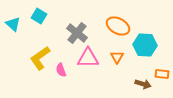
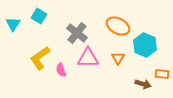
cyan triangle: rotated 21 degrees clockwise
cyan hexagon: rotated 20 degrees clockwise
orange triangle: moved 1 px right, 1 px down
